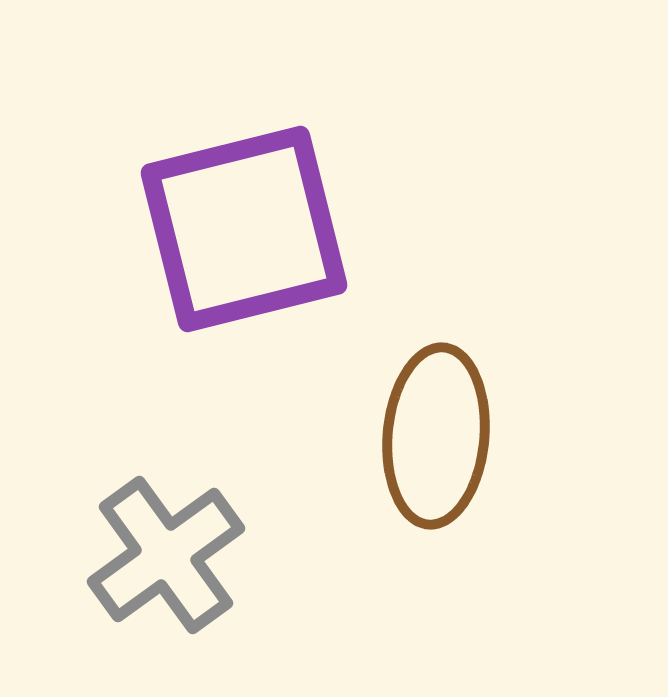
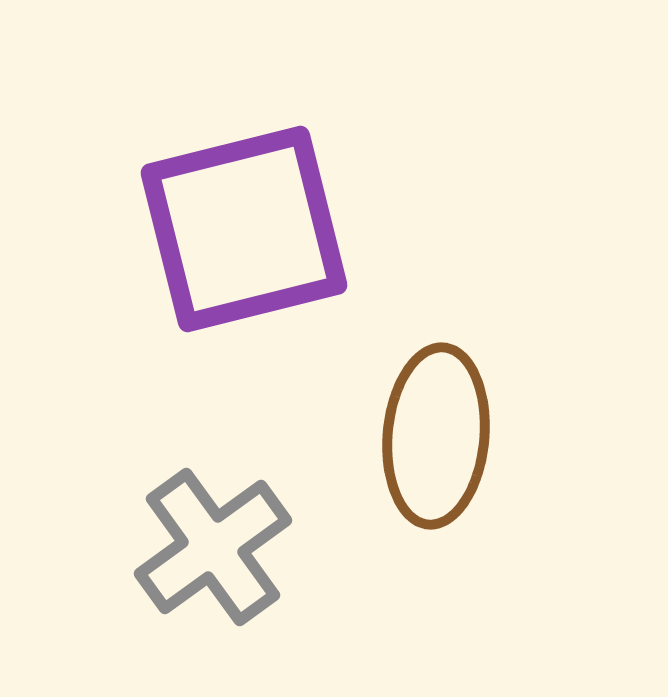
gray cross: moved 47 px right, 8 px up
